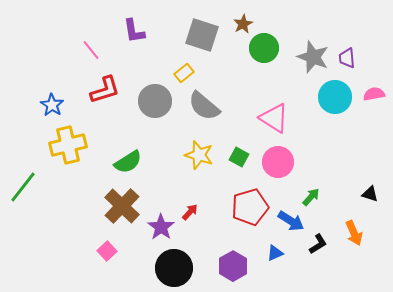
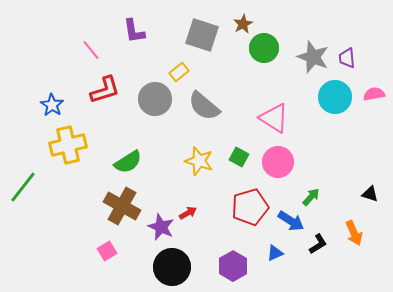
yellow rectangle: moved 5 px left, 1 px up
gray circle: moved 2 px up
yellow star: moved 6 px down
brown cross: rotated 15 degrees counterclockwise
red arrow: moved 2 px left, 1 px down; rotated 18 degrees clockwise
purple star: rotated 12 degrees counterclockwise
pink square: rotated 12 degrees clockwise
black circle: moved 2 px left, 1 px up
